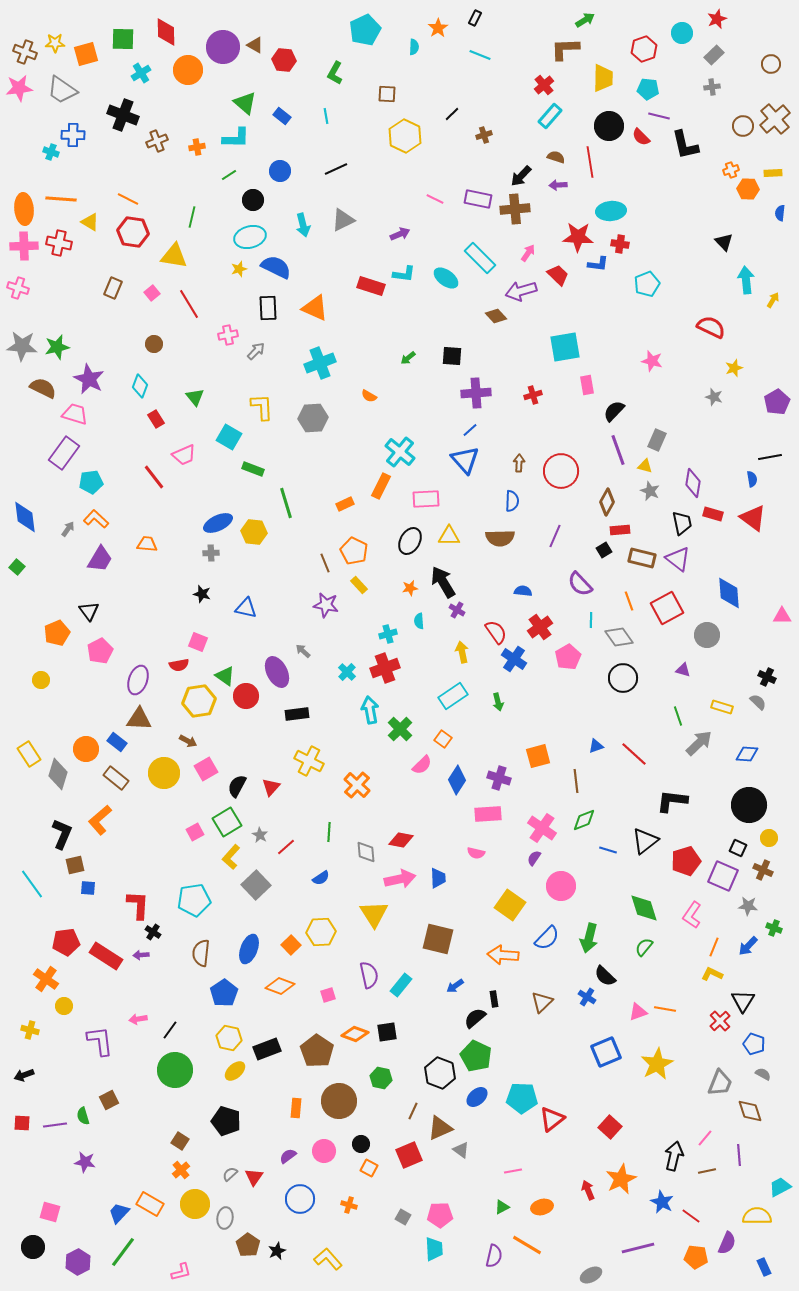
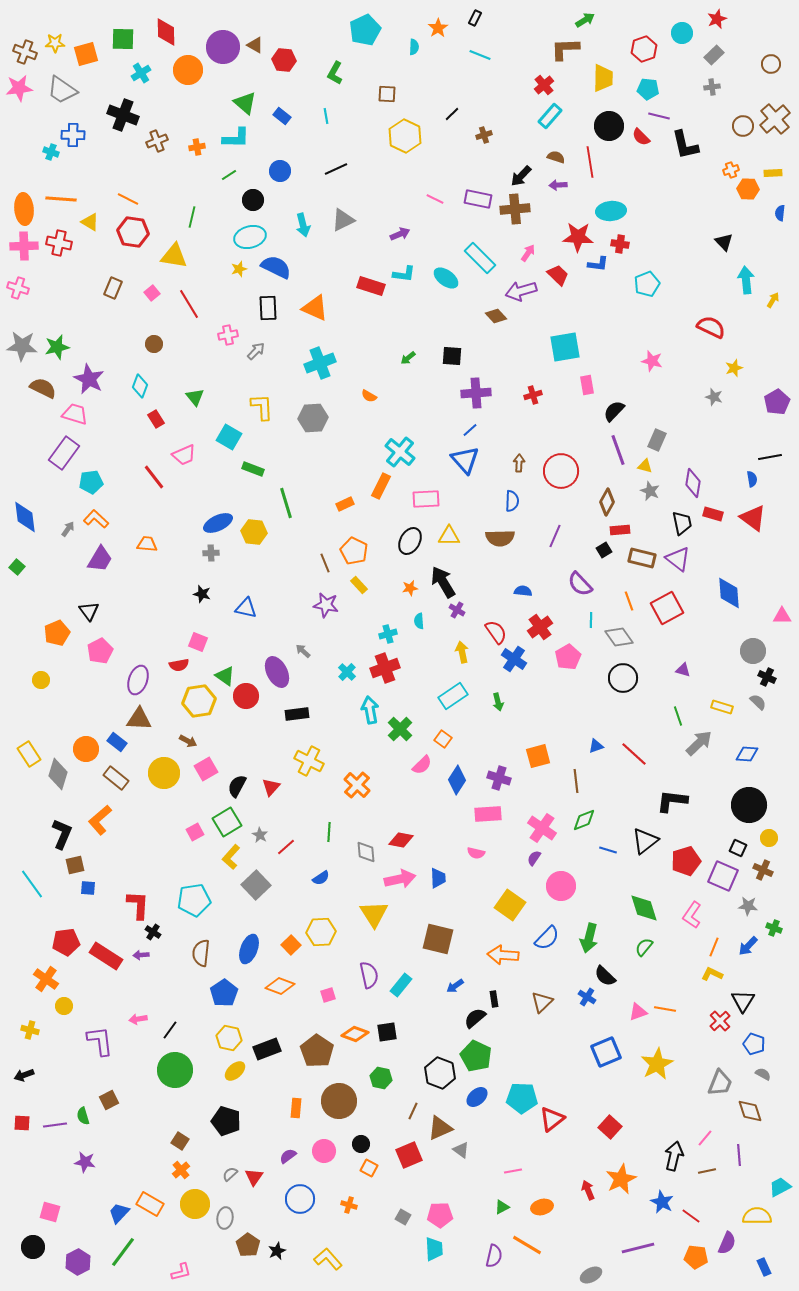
gray circle at (707, 635): moved 46 px right, 16 px down
